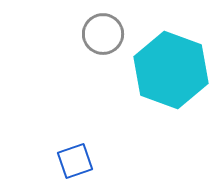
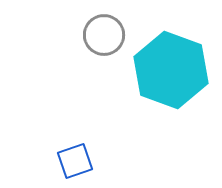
gray circle: moved 1 px right, 1 px down
